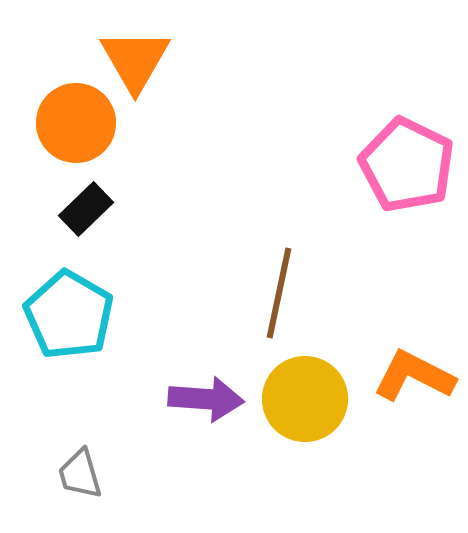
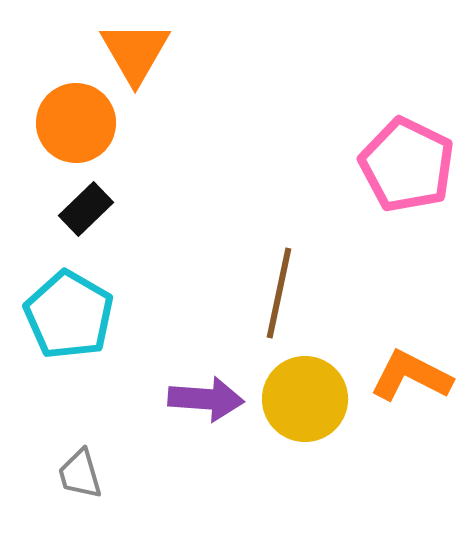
orange triangle: moved 8 px up
orange L-shape: moved 3 px left
